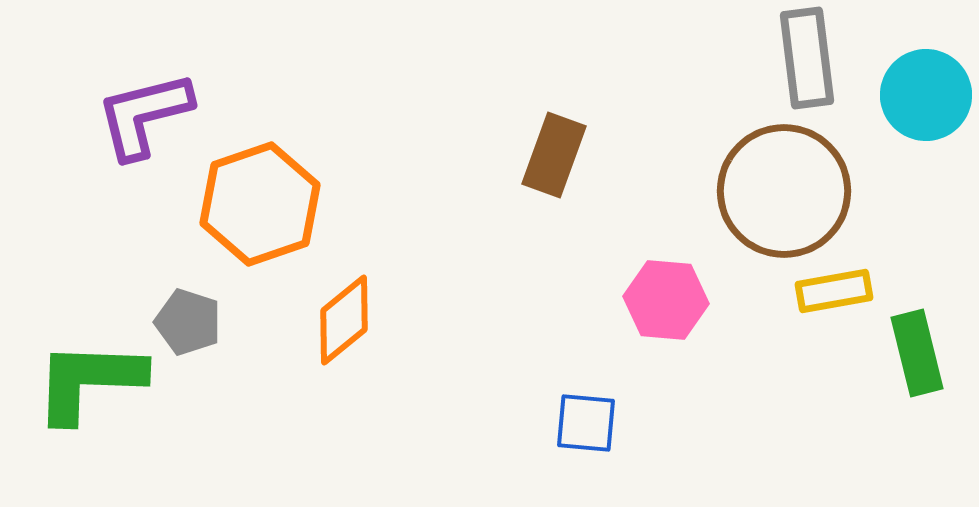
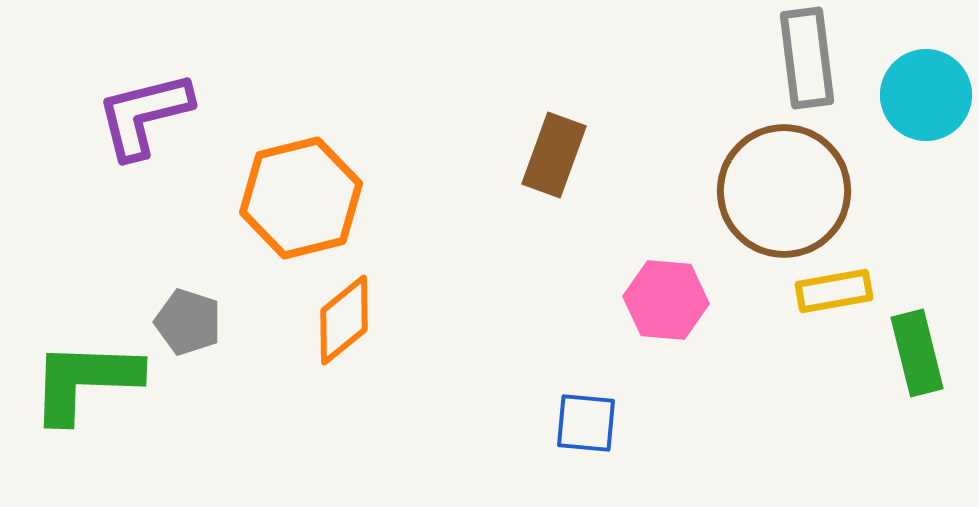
orange hexagon: moved 41 px right, 6 px up; rotated 5 degrees clockwise
green L-shape: moved 4 px left
